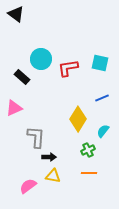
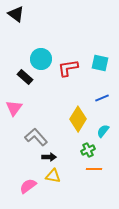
black rectangle: moved 3 px right
pink triangle: rotated 30 degrees counterclockwise
gray L-shape: rotated 45 degrees counterclockwise
orange line: moved 5 px right, 4 px up
